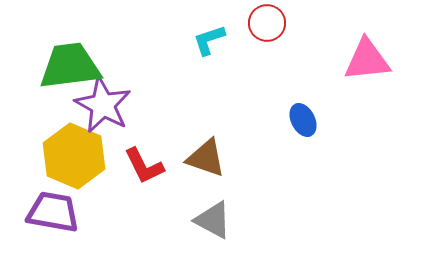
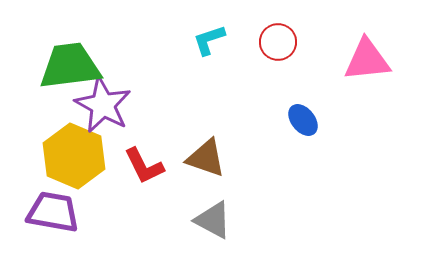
red circle: moved 11 px right, 19 px down
blue ellipse: rotated 12 degrees counterclockwise
